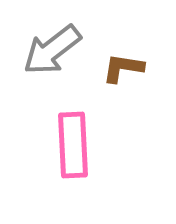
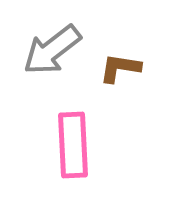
brown L-shape: moved 3 px left
